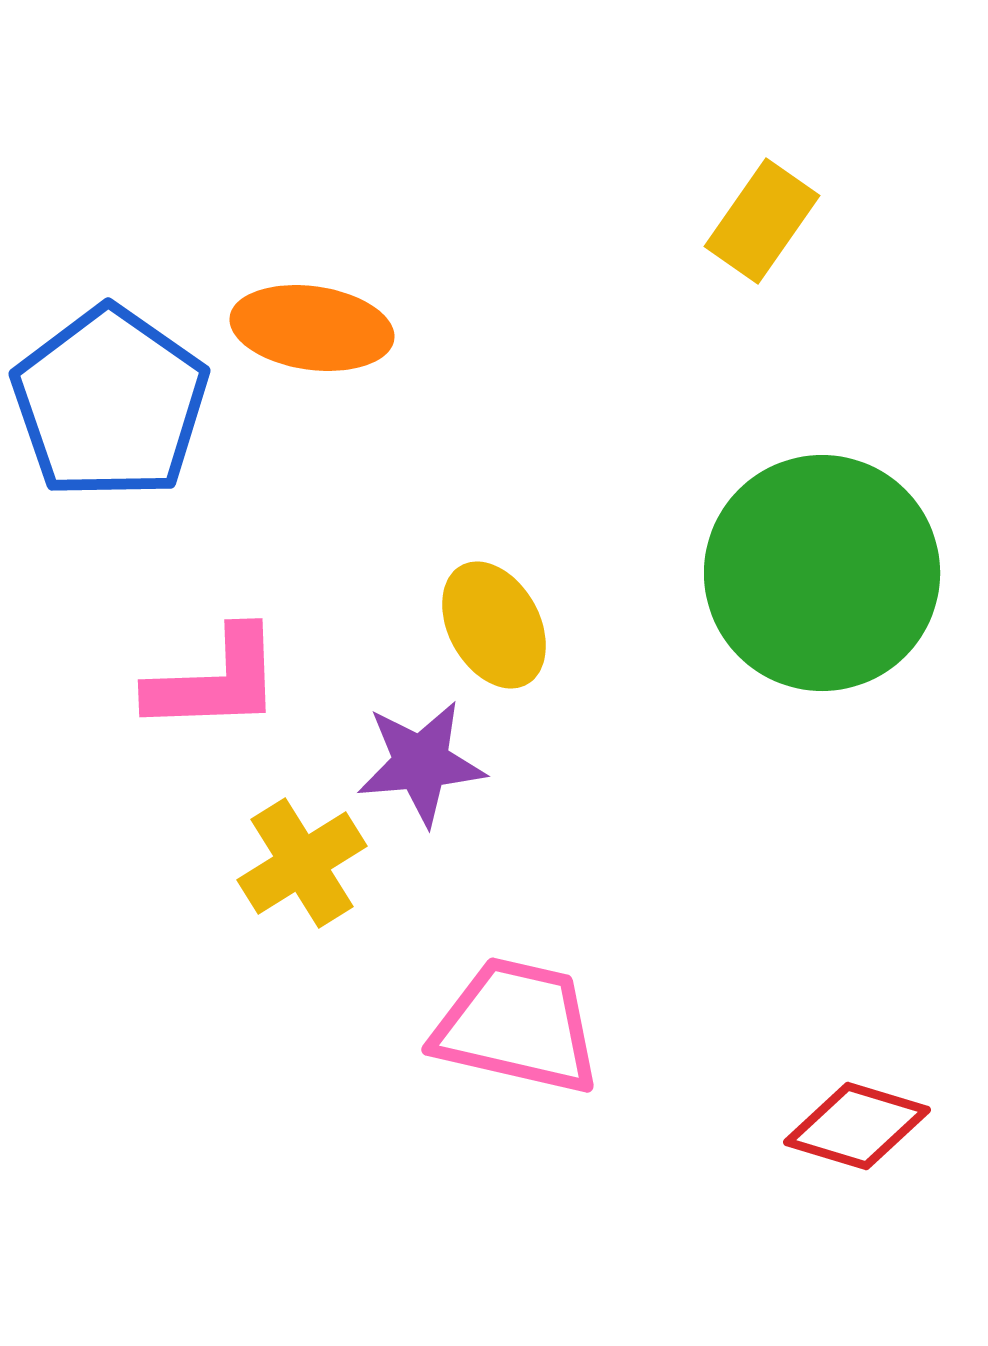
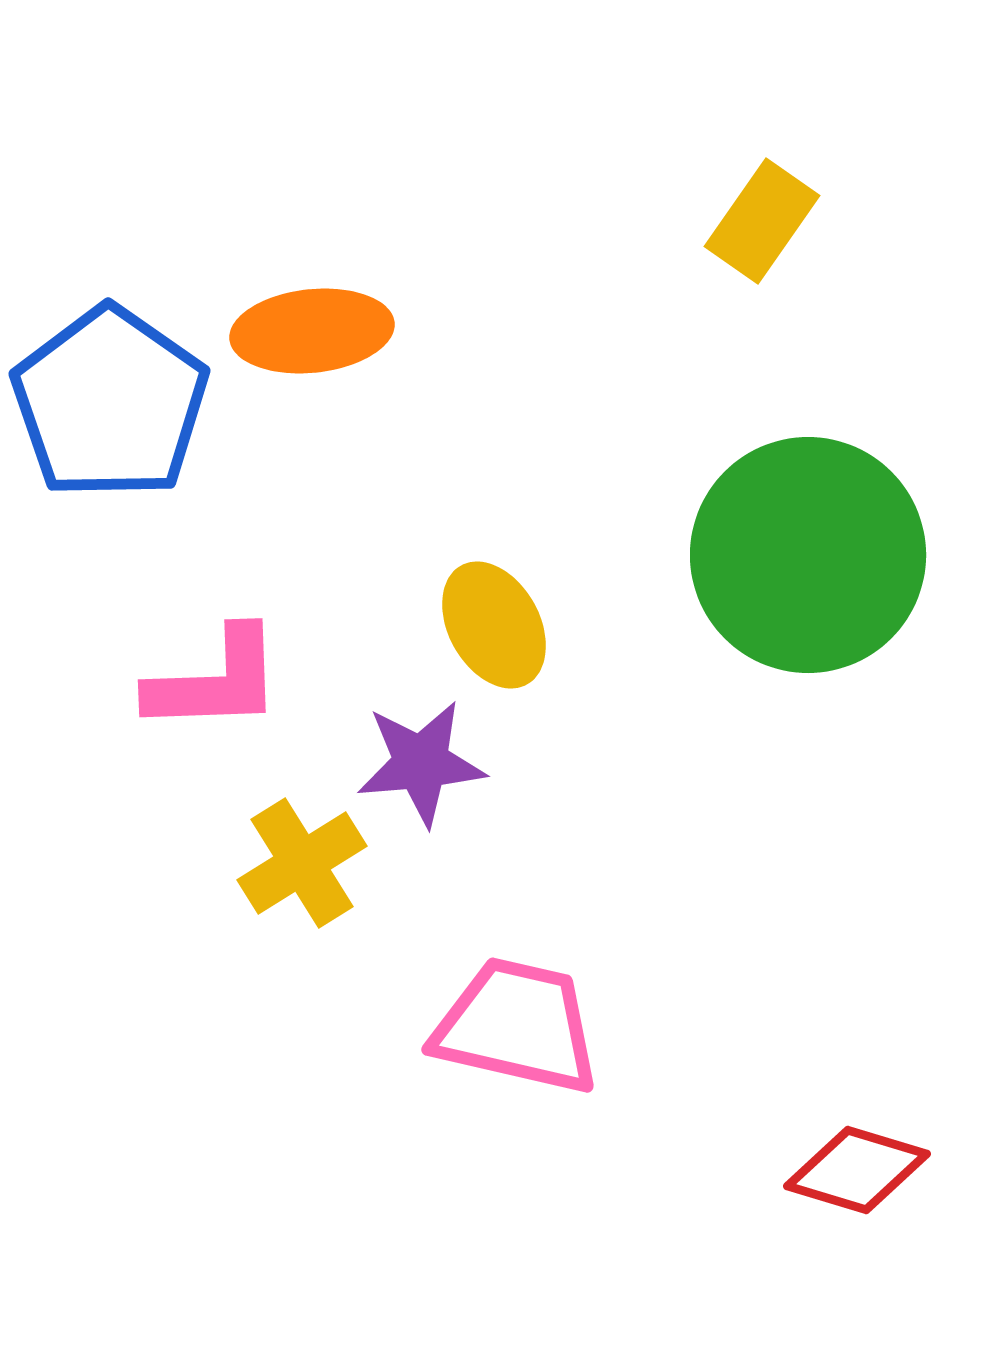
orange ellipse: moved 3 px down; rotated 14 degrees counterclockwise
green circle: moved 14 px left, 18 px up
red diamond: moved 44 px down
